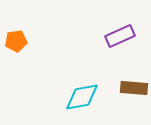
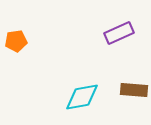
purple rectangle: moved 1 px left, 3 px up
brown rectangle: moved 2 px down
